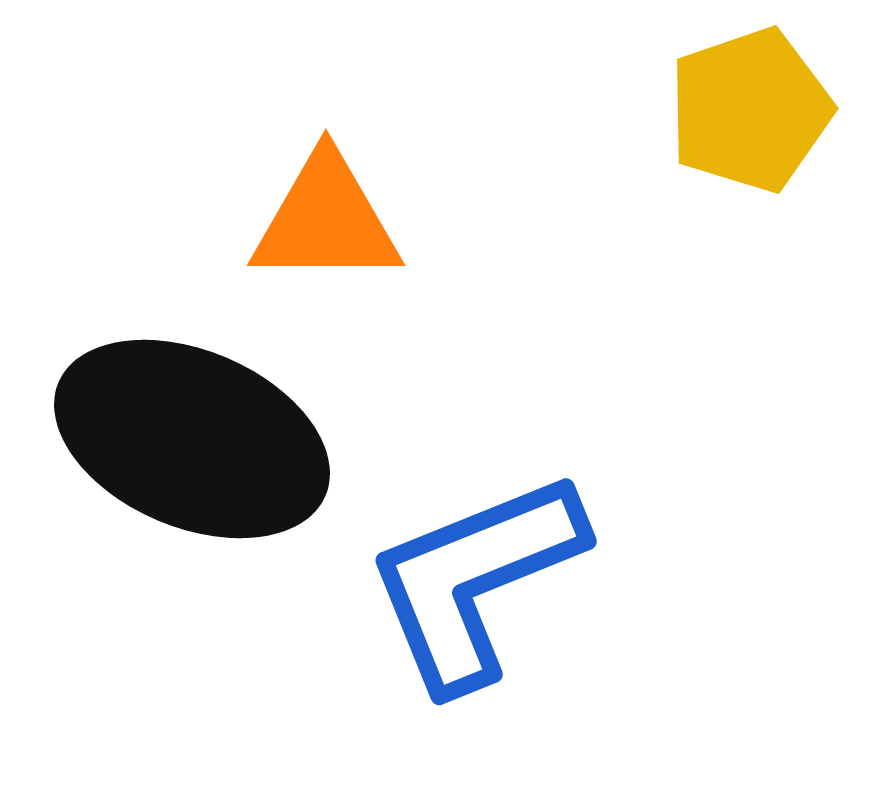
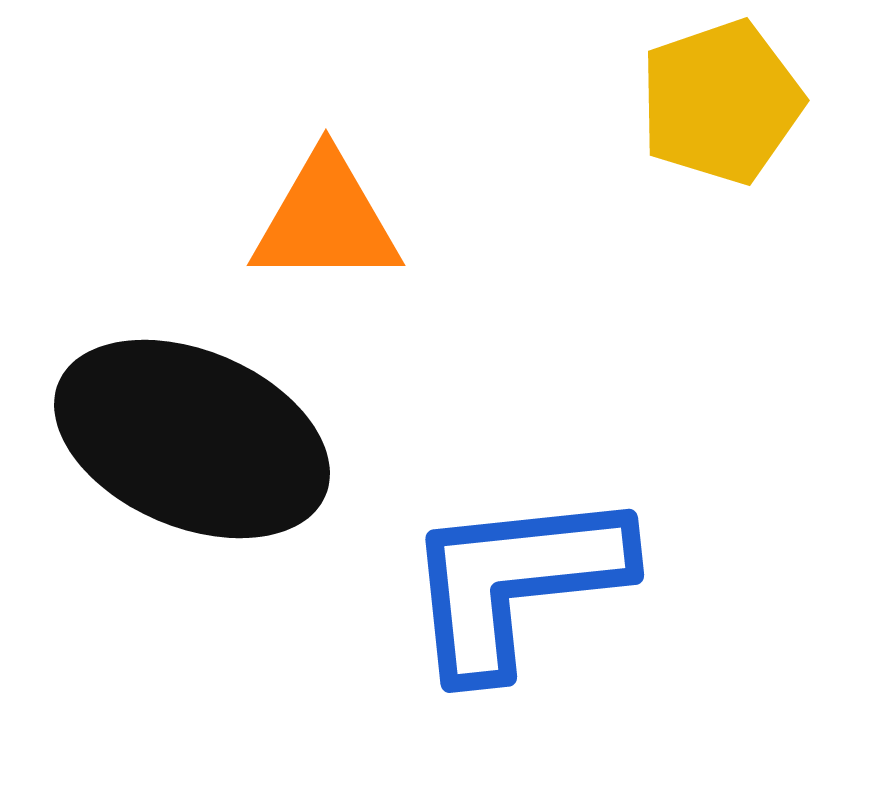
yellow pentagon: moved 29 px left, 8 px up
blue L-shape: moved 41 px right, 2 px down; rotated 16 degrees clockwise
